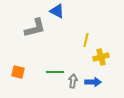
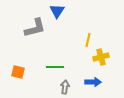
blue triangle: rotated 35 degrees clockwise
yellow line: moved 2 px right
green line: moved 5 px up
gray arrow: moved 8 px left, 6 px down
